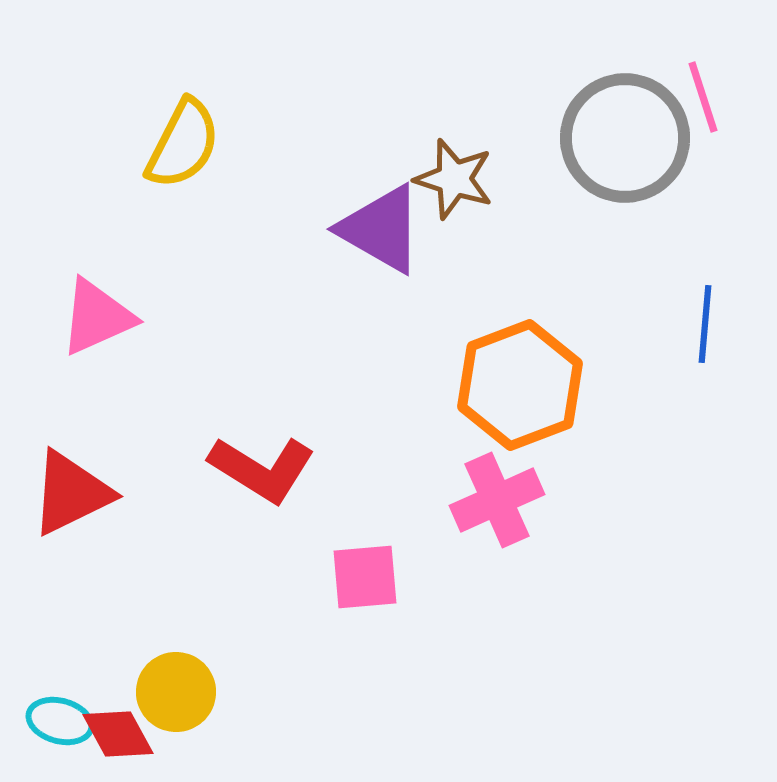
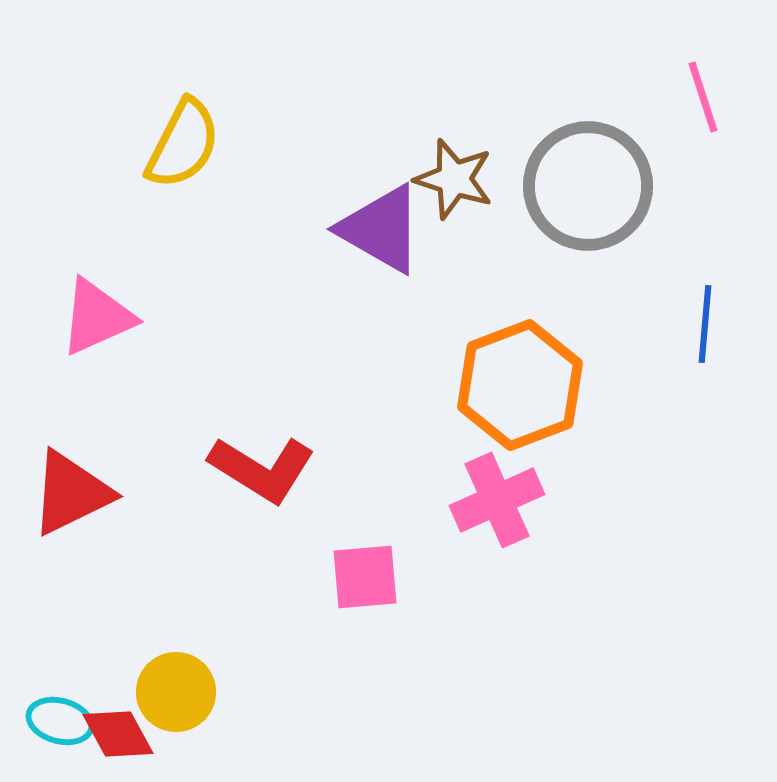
gray circle: moved 37 px left, 48 px down
